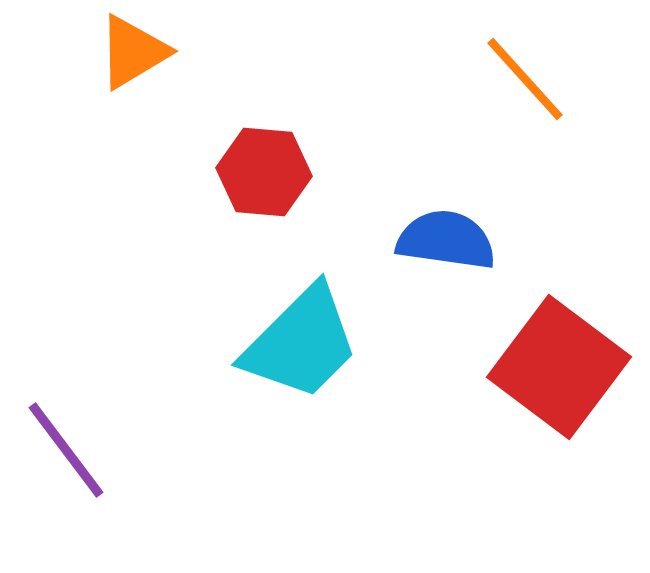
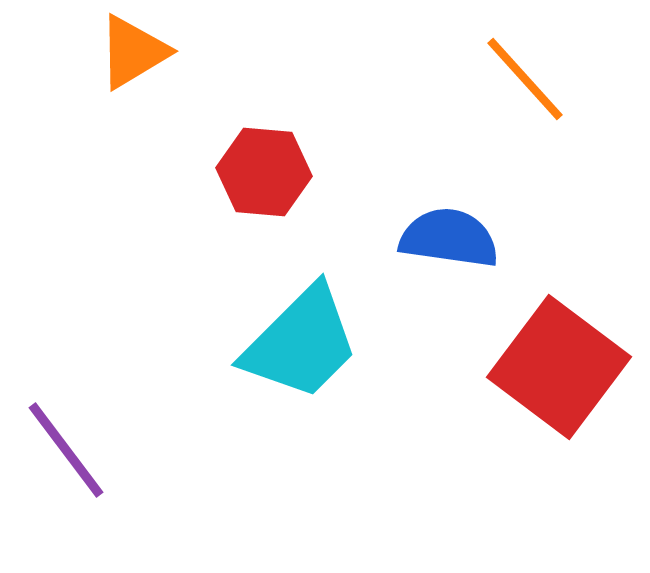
blue semicircle: moved 3 px right, 2 px up
